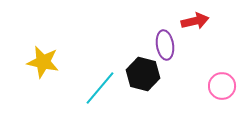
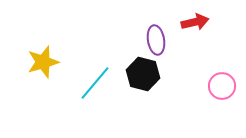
red arrow: moved 1 px down
purple ellipse: moved 9 px left, 5 px up
yellow star: rotated 28 degrees counterclockwise
cyan line: moved 5 px left, 5 px up
